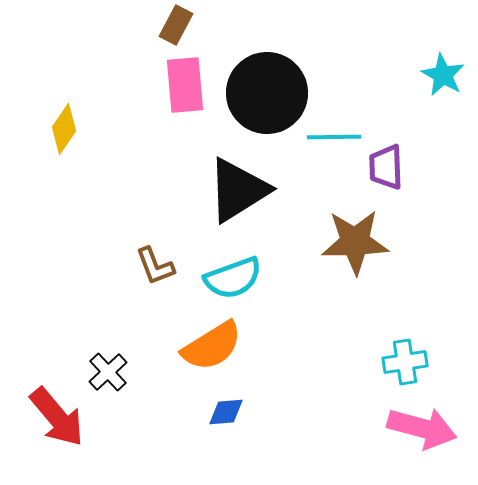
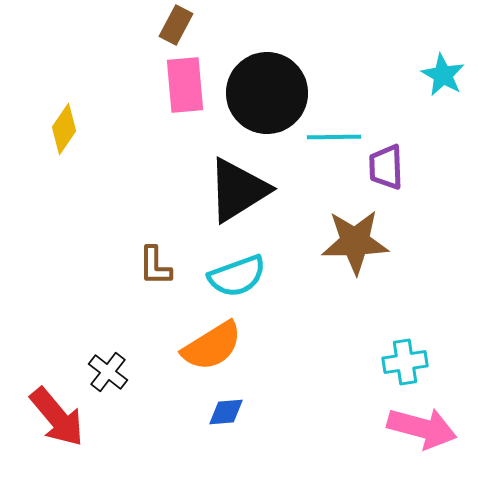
brown L-shape: rotated 21 degrees clockwise
cyan semicircle: moved 4 px right, 2 px up
black cross: rotated 9 degrees counterclockwise
